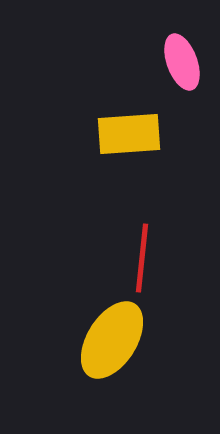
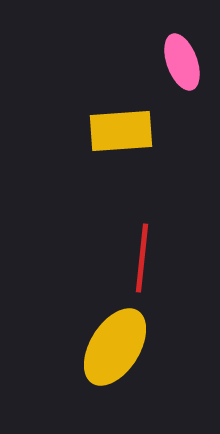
yellow rectangle: moved 8 px left, 3 px up
yellow ellipse: moved 3 px right, 7 px down
